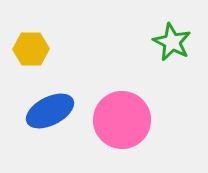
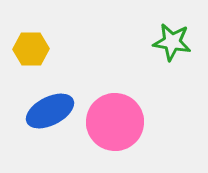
green star: rotated 18 degrees counterclockwise
pink circle: moved 7 px left, 2 px down
